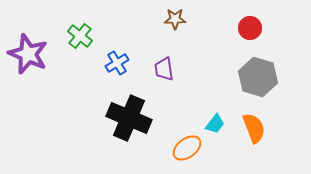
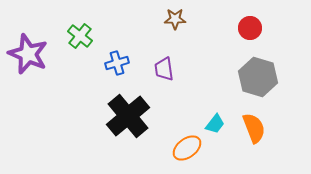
blue cross: rotated 15 degrees clockwise
black cross: moved 1 px left, 2 px up; rotated 27 degrees clockwise
